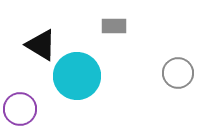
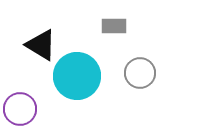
gray circle: moved 38 px left
